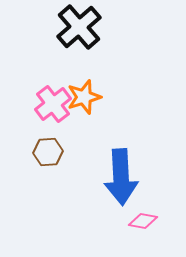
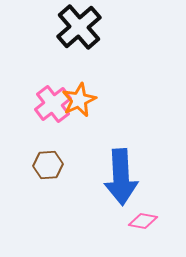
orange star: moved 5 px left, 3 px down; rotated 8 degrees counterclockwise
brown hexagon: moved 13 px down
